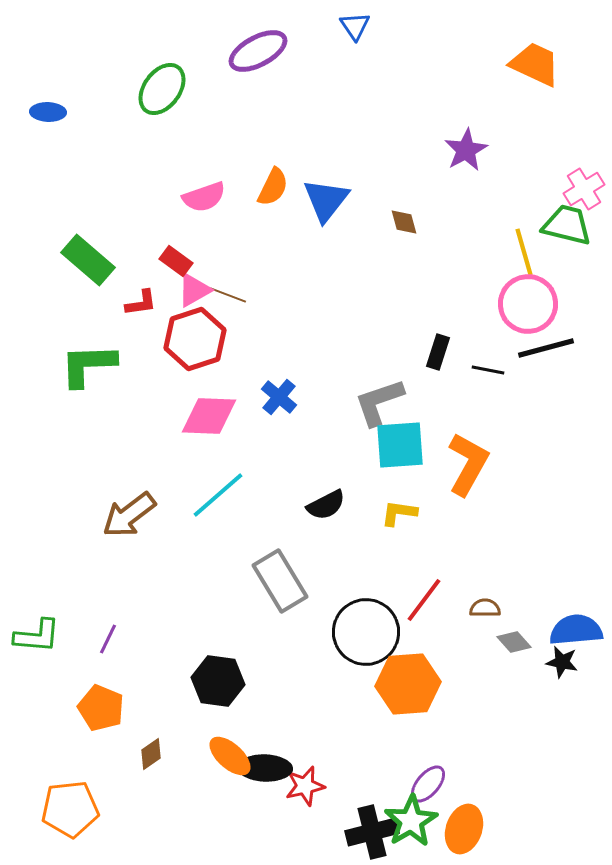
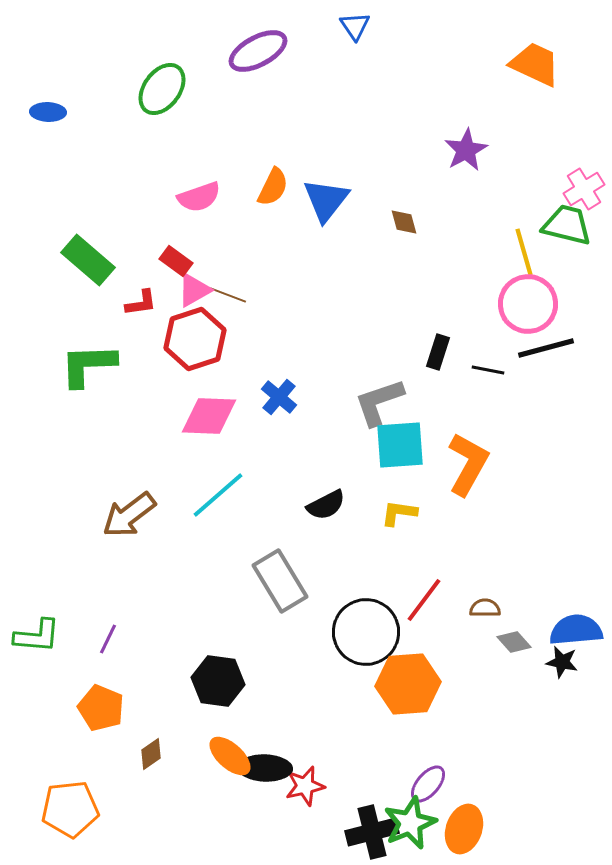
pink semicircle at (204, 197): moved 5 px left
green star at (411, 821): moved 1 px left, 2 px down; rotated 8 degrees clockwise
